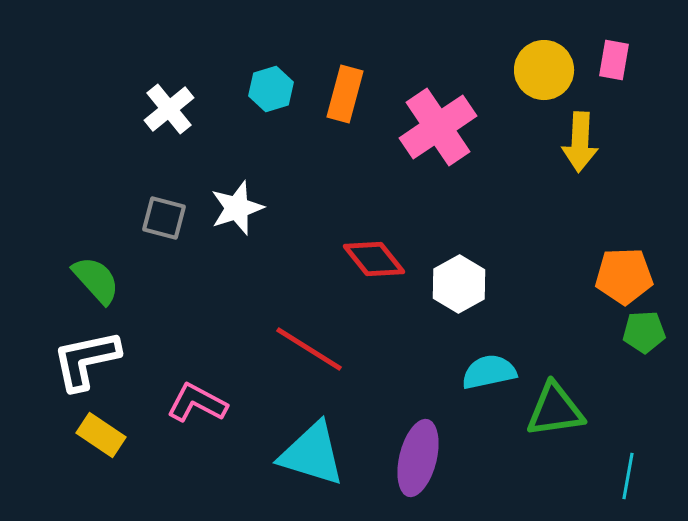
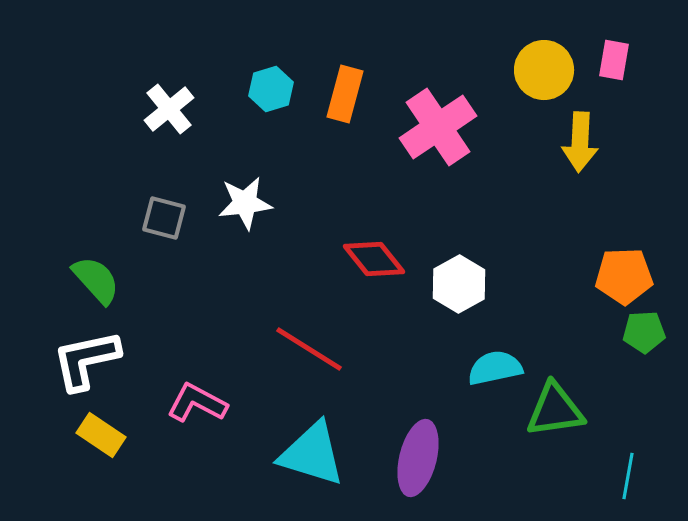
white star: moved 8 px right, 5 px up; rotated 12 degrees clockwise
cyan semicircle: moved 6 px right, 4 px up
